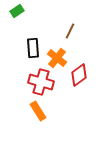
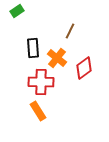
red diamond: moved 5 px right, 7 px up
red cross: rotated 15 degrees counterclockwise
